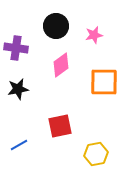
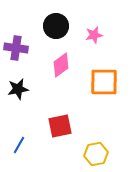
blue line: rotated 30 degrees counterclockwise
